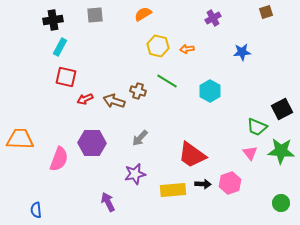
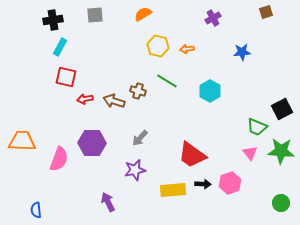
red arrow: rotated 14 degrees clockwise
orange trapezoid: moved 2 px right, 2 px down
purple star: moved 4 px up
